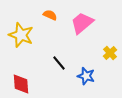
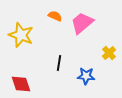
orange semicircle: moved 5 px right, 1 px down
yellow cross: moved 1 px left
black line: rotated 49 degrees clockwise
blue star: rotated 12 degrees counterclockwise
red diamond: rotated 15 degrees counterclockwise
